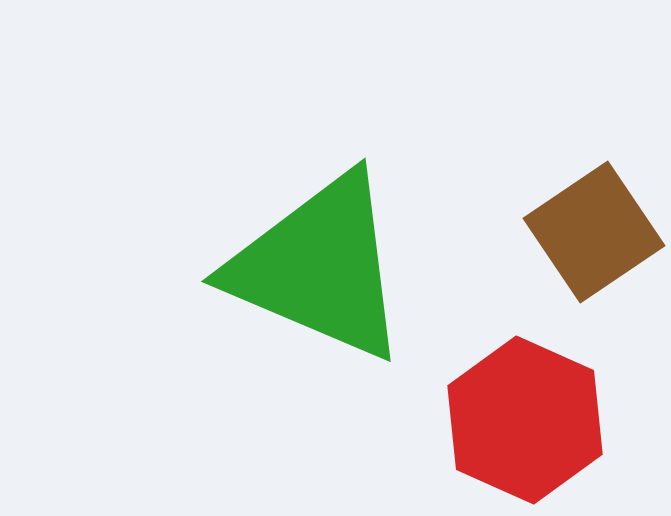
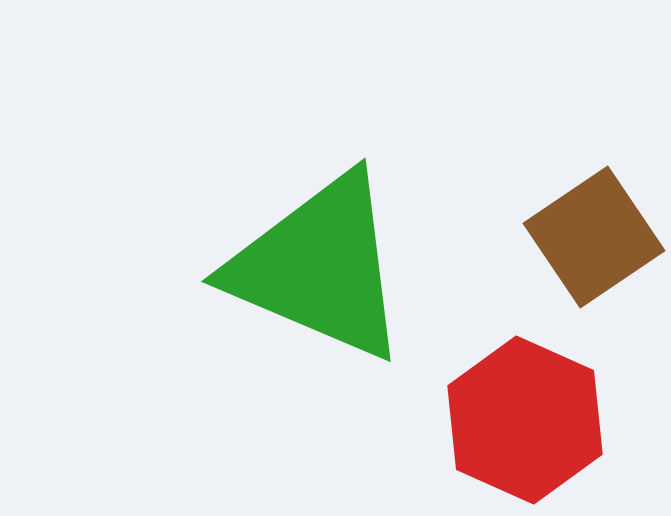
brown square: moved 5 px down
